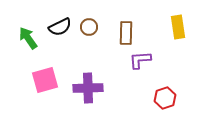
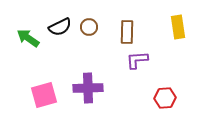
brown rectangle: moved 1 px right, 1 px up
green arrow: rotated 20 degrees counterclockwise
purple L-shape: moved 3 px left
pink square: moved 1 px left, 15 px down
red hexagon: rotated 15 degrees clockwise
